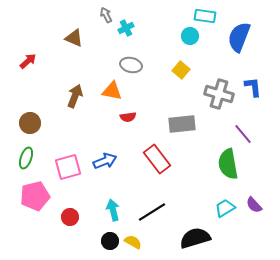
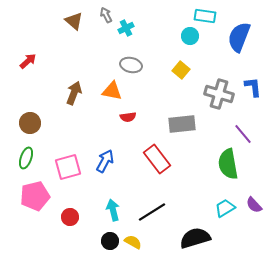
brown triangle: moved 17 px up; rotated 18 degrees clockwise
brown arrow: moved 1 px left, 3 px up
blue arrow: rotated 40 degrees counterclockwise
